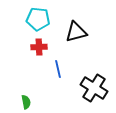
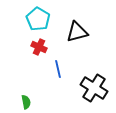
cyan pentagon: rotated 25 degrees clockwise
black triangle: moved 1 px right
red cross: rotated 28 degrees clockwise
